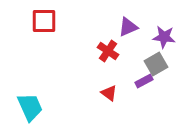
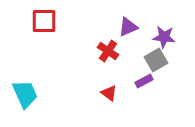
gray square: moved 4 px up
cyan trapezoid: moved 5 px left, 13 px up
